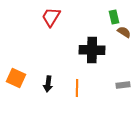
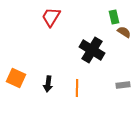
black cross: rotated 30 degrees clockwise
